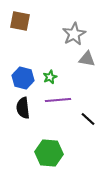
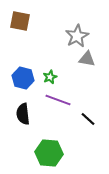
gray star: moved 3 px right, 2 px down
purple line: rotated 25 degrees clockwise
black semicircle: moved 6 px down
